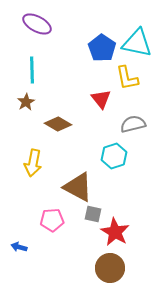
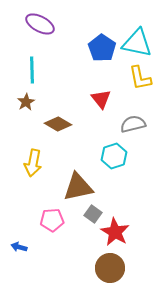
purple ellipse: moved 3 px right
yellow L-shape: moved 13 px right
brown triangle: rotated 40 degrees counterclockwise
gray square: rotated 24 degrees clockwise
